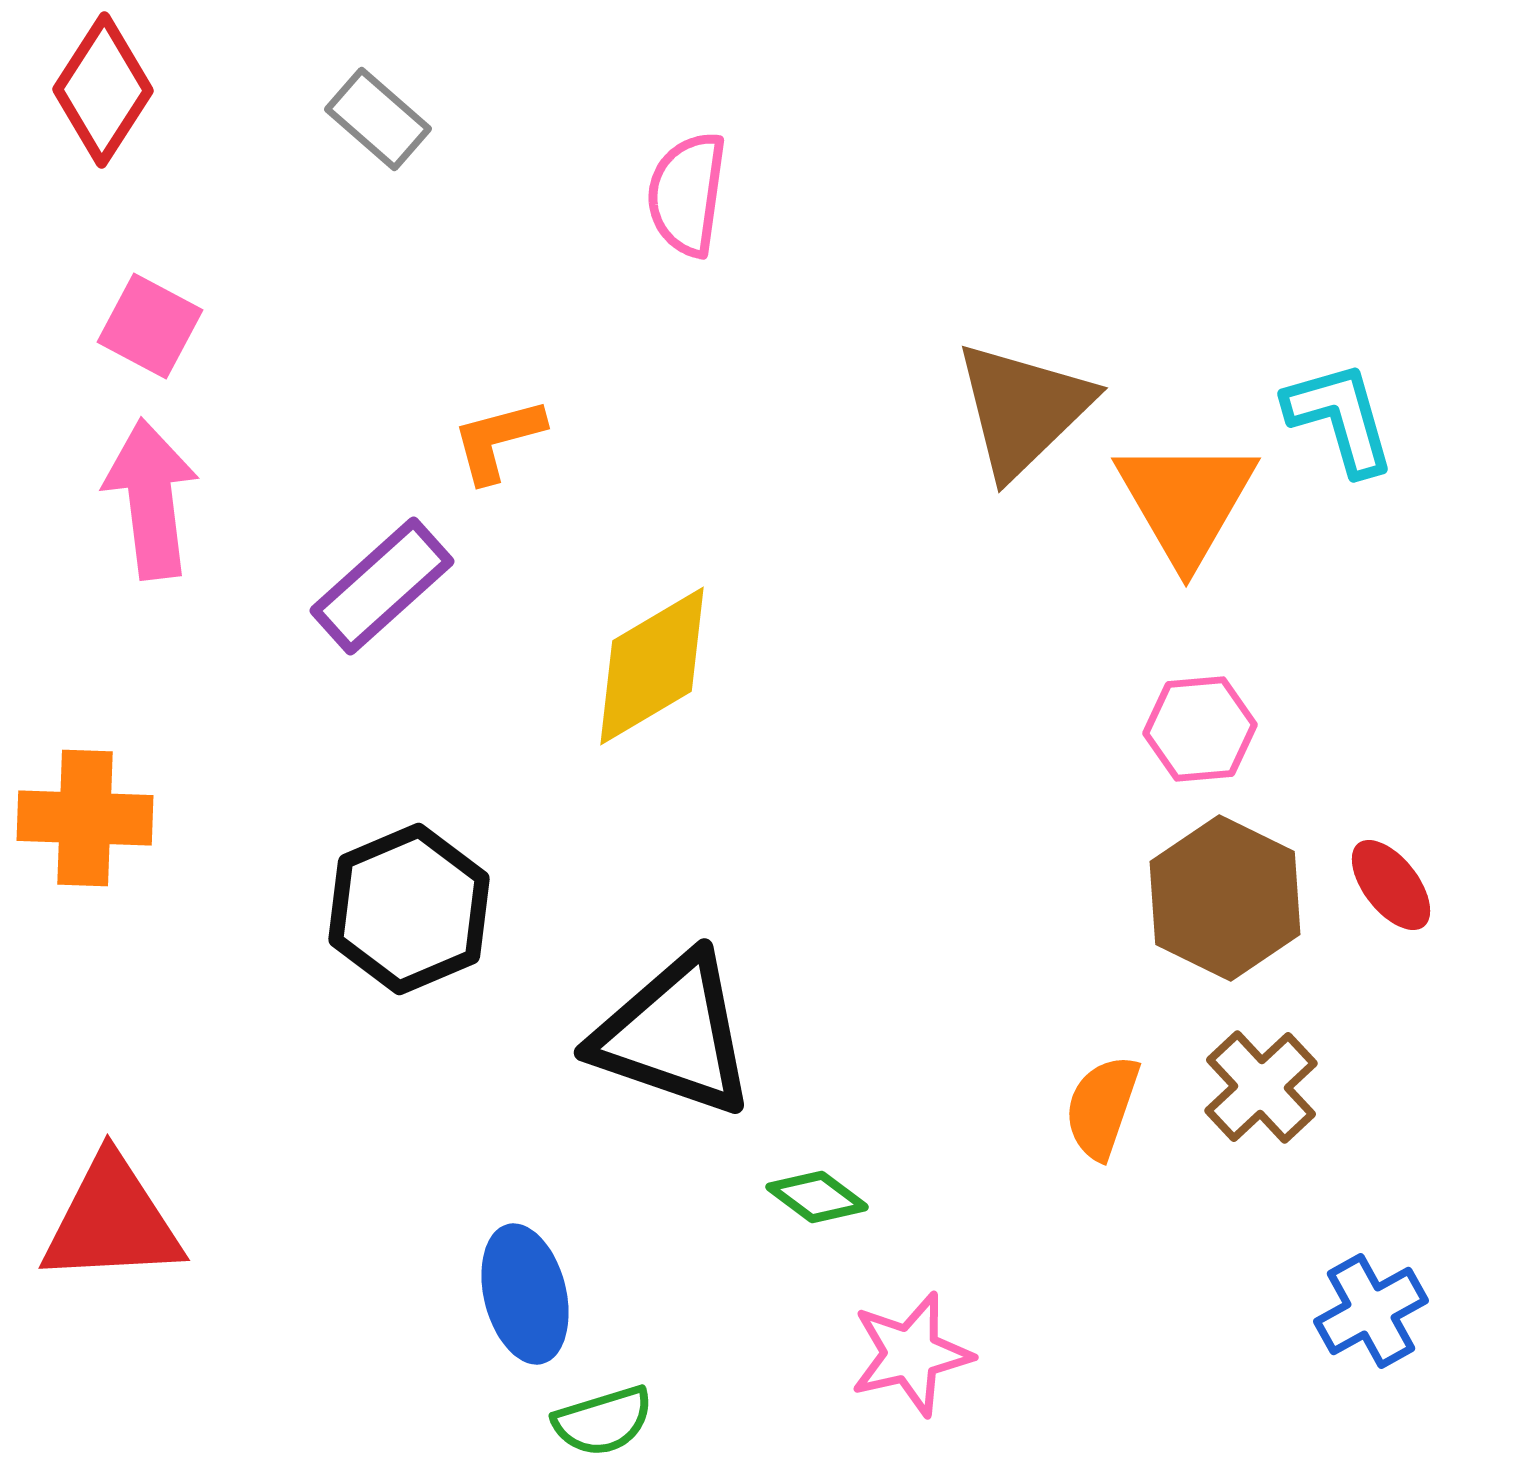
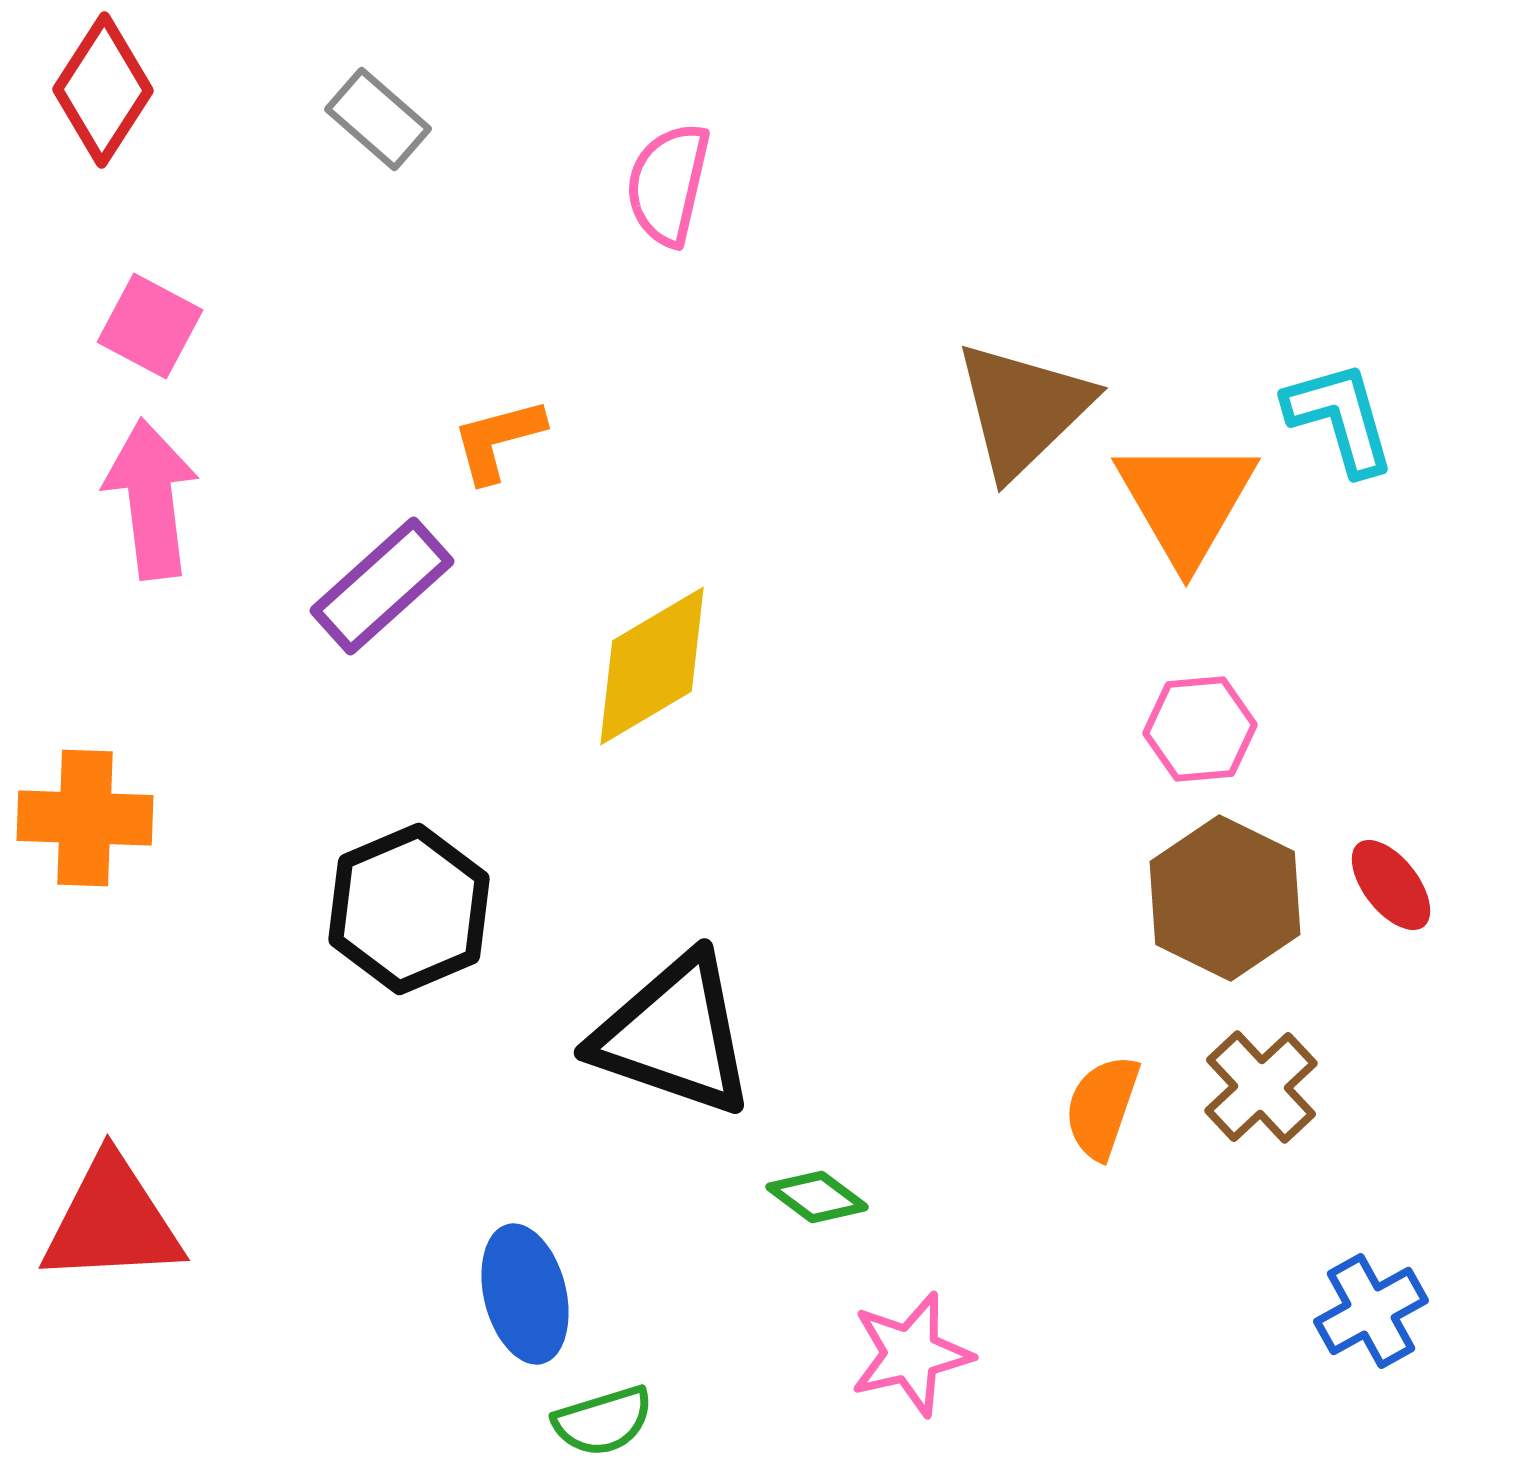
pink semicircle: moved 19 px left, 10 px up; rotated 5 degrees clockwise
